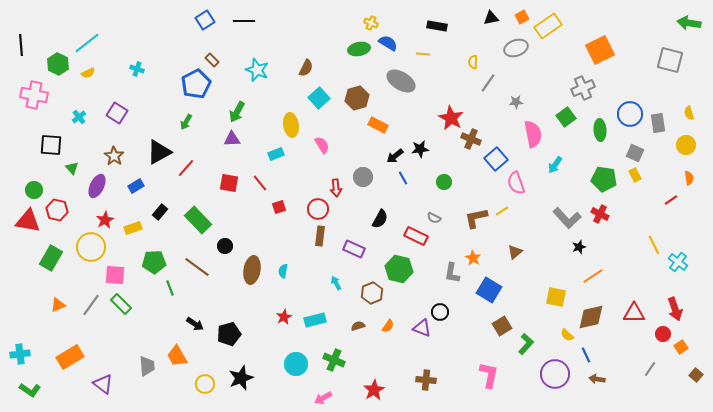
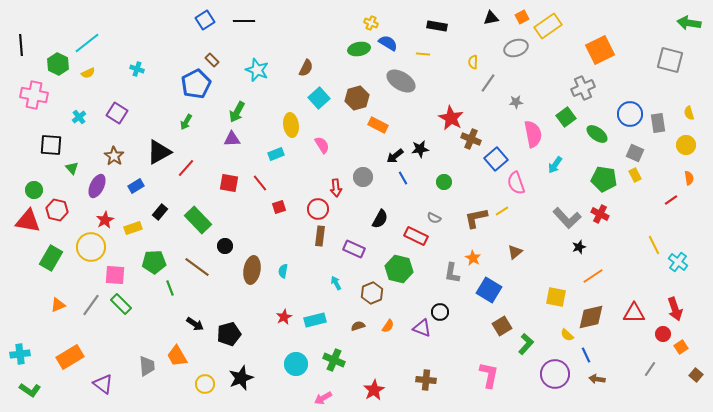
green ellipse at (600, 130): moved 3 px left, 4 px down; rotated 50 degrees counterclockwise
